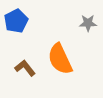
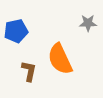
blue pentagon: moved 10 px down; rotated 15 degrees clockwise
brown L-shape: moved 4 px right, 3 px down; rotated 50 degrees clockwise
